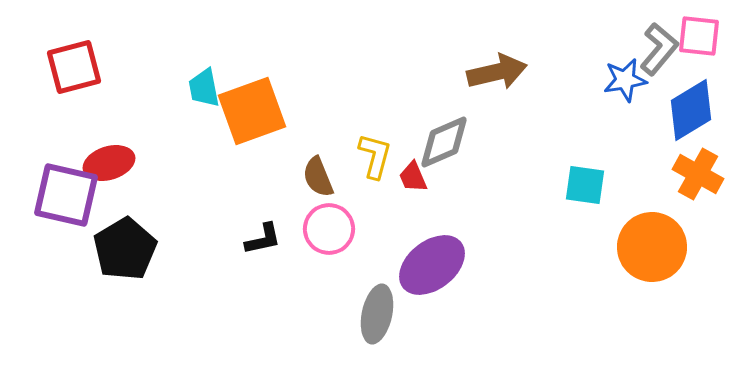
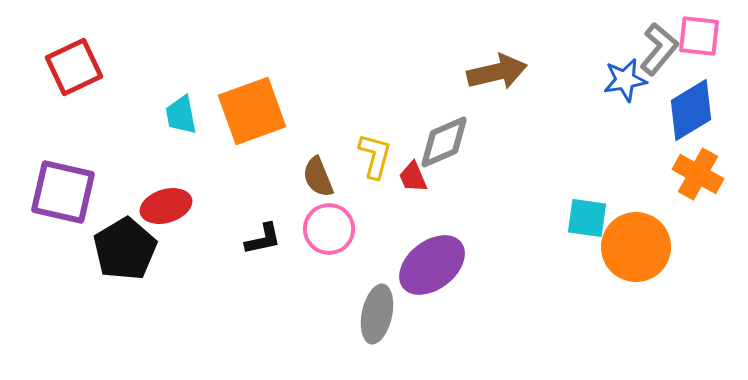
red square: rotated 10 degrees counterclockwise
cyan trapezoid: moved 23 px left, 27 px down
red ellipse: moved 57 px right, 43 px down
cyan square: moved 2 px right, 33 px down
purple square: moved 3 px left, 3 px up
orange circle: moved 16 px left
